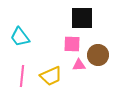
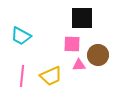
cyan trapezoid: moved 1 px right, 1 px up; rotated 25 degrees counterclockwise
